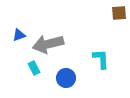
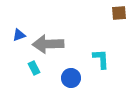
gray arrow: rotated 12 degrees clockwise
blue circle: moved 5 px right
